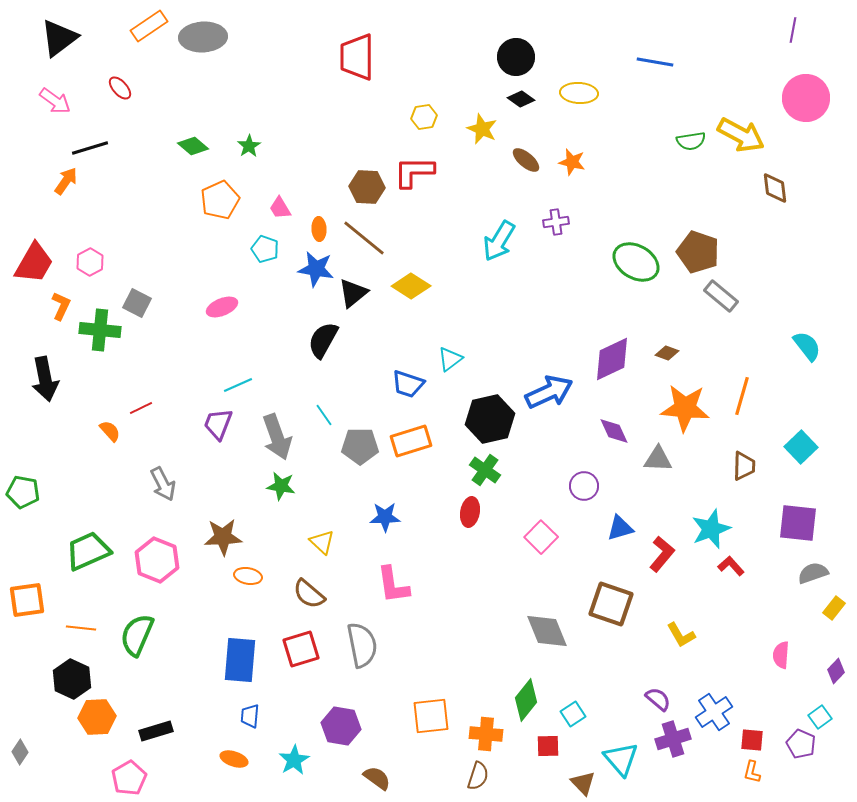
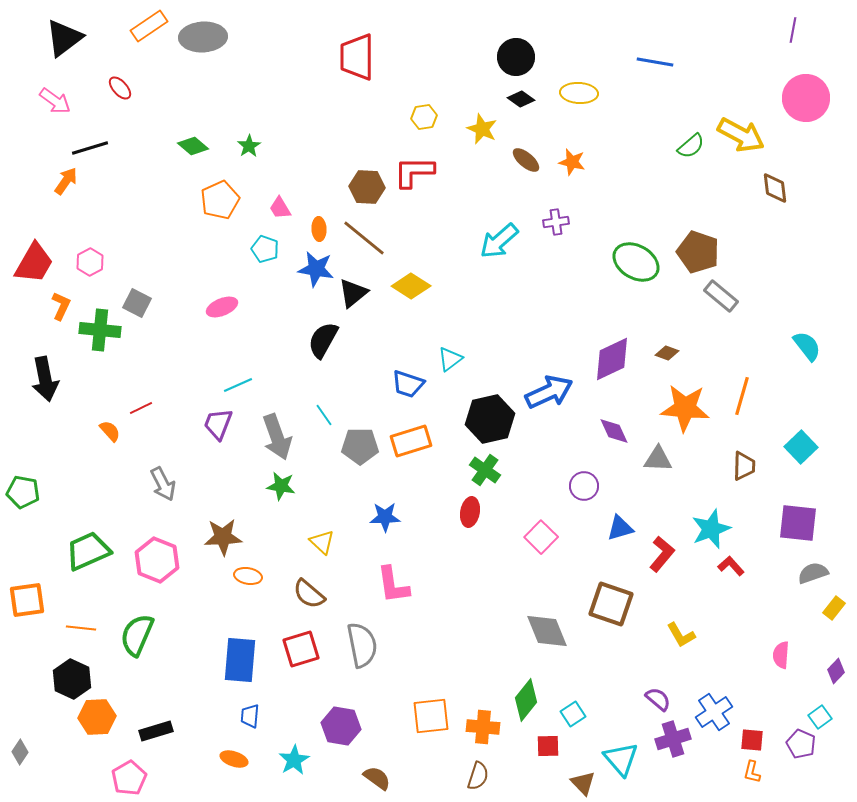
black triangle at (59, 38): moved 5 px right
green semicircle at (691, 141): moved 5 px down; rotated 32 degrees counterclockwise
cyan arrow at (499, 241): rotated 18 degrees clockwise
orange cross at (486, 734): moved 3 px left, 7 px up
